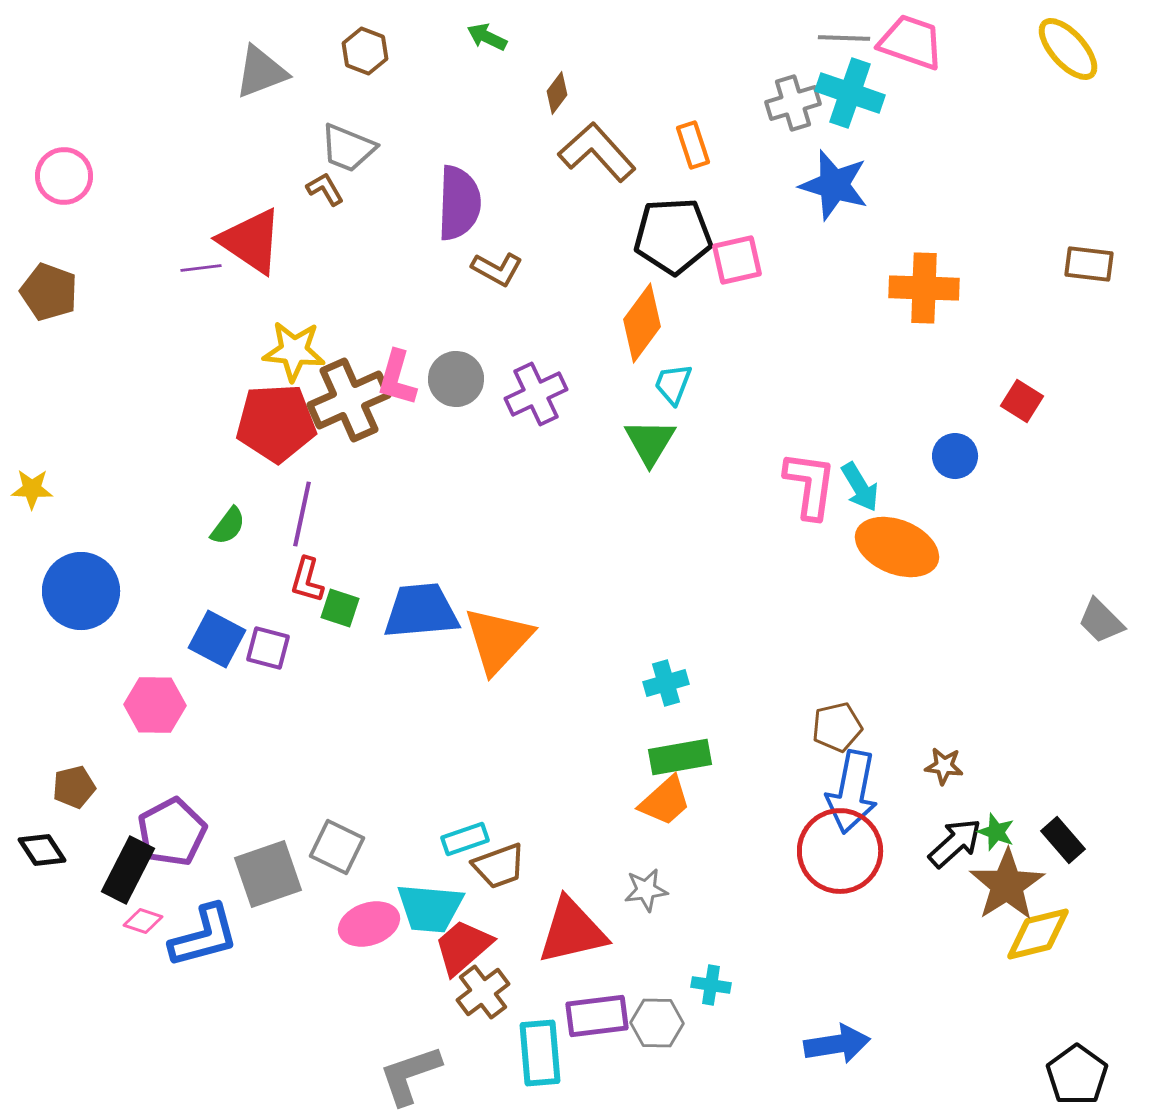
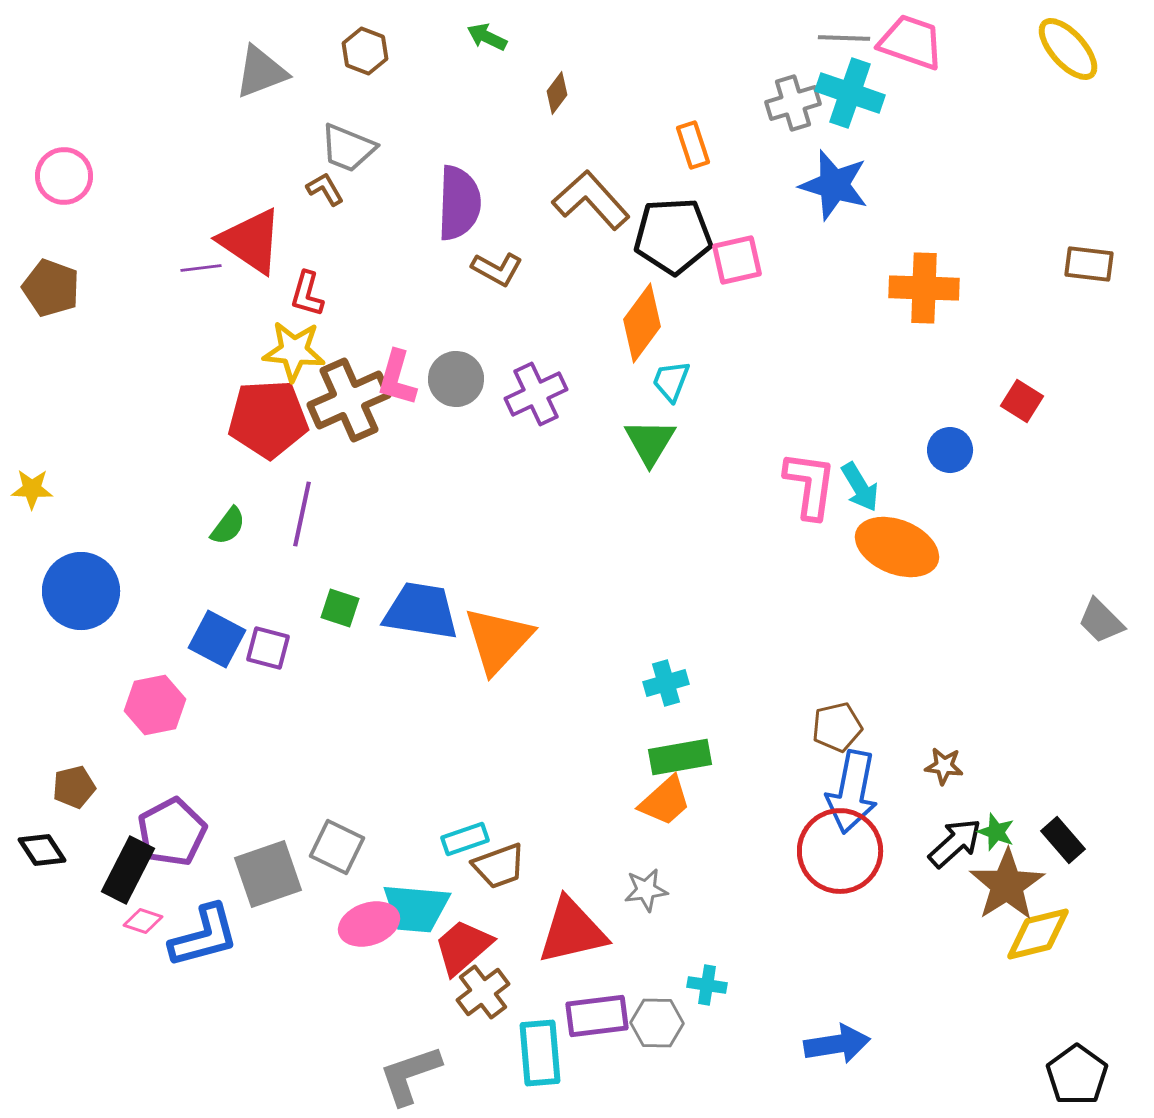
brown L-shape at (597, 152): moved 6 px left, 48 px down
brown pentagon at (49, 292): moved 2 px right, 4 px up
cyan trapezoid at (673, 384): moved 2 px left, 3 px up
red pentagon at (276, 423): moved 8 px left, 4 px up
blue circle at (955, 456): moved 5 px left, 6 px up
red L-shape at (307, 580): moved 286 px up
blue trapezoid at (421, 611): rotated 14 degrees clockwise
pink hexagon at (155, 705): rotated 12 degrees counterclockwise
cyan trapezoid at (430, 908): moved 14 px left
cyan cross at (711, 985): moved 4 px left
